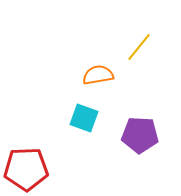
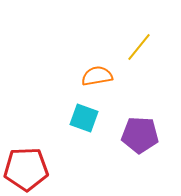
orange semicircle: moved 1 px left, 1 px down
